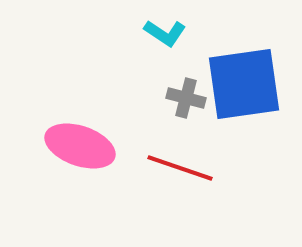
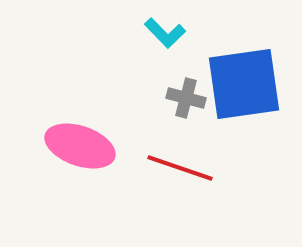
cyan L-shape: rotated 12 degrees clockwise
